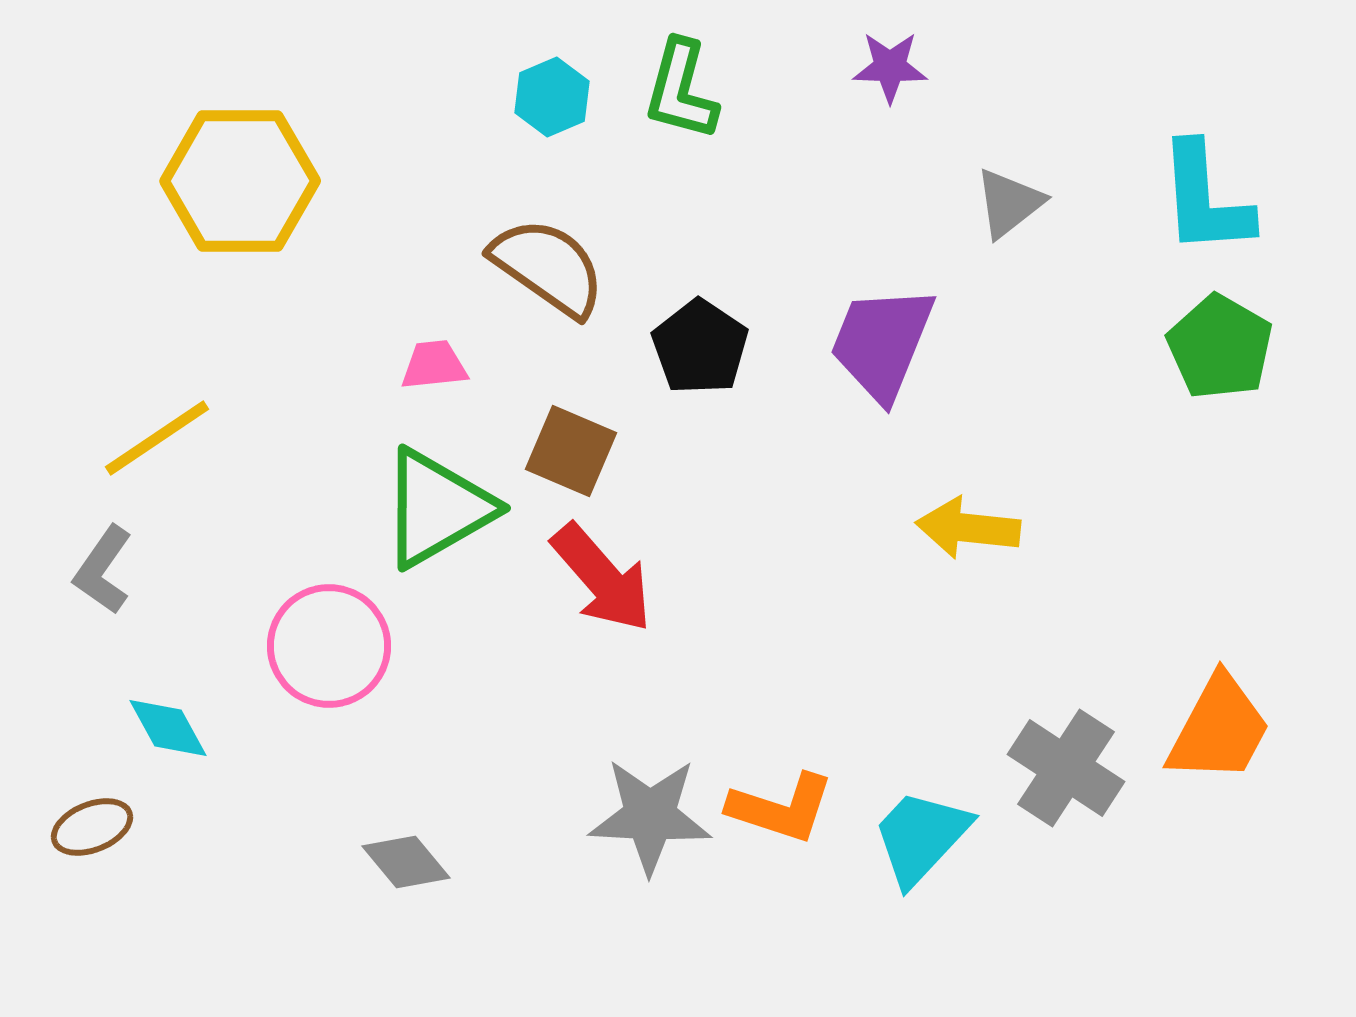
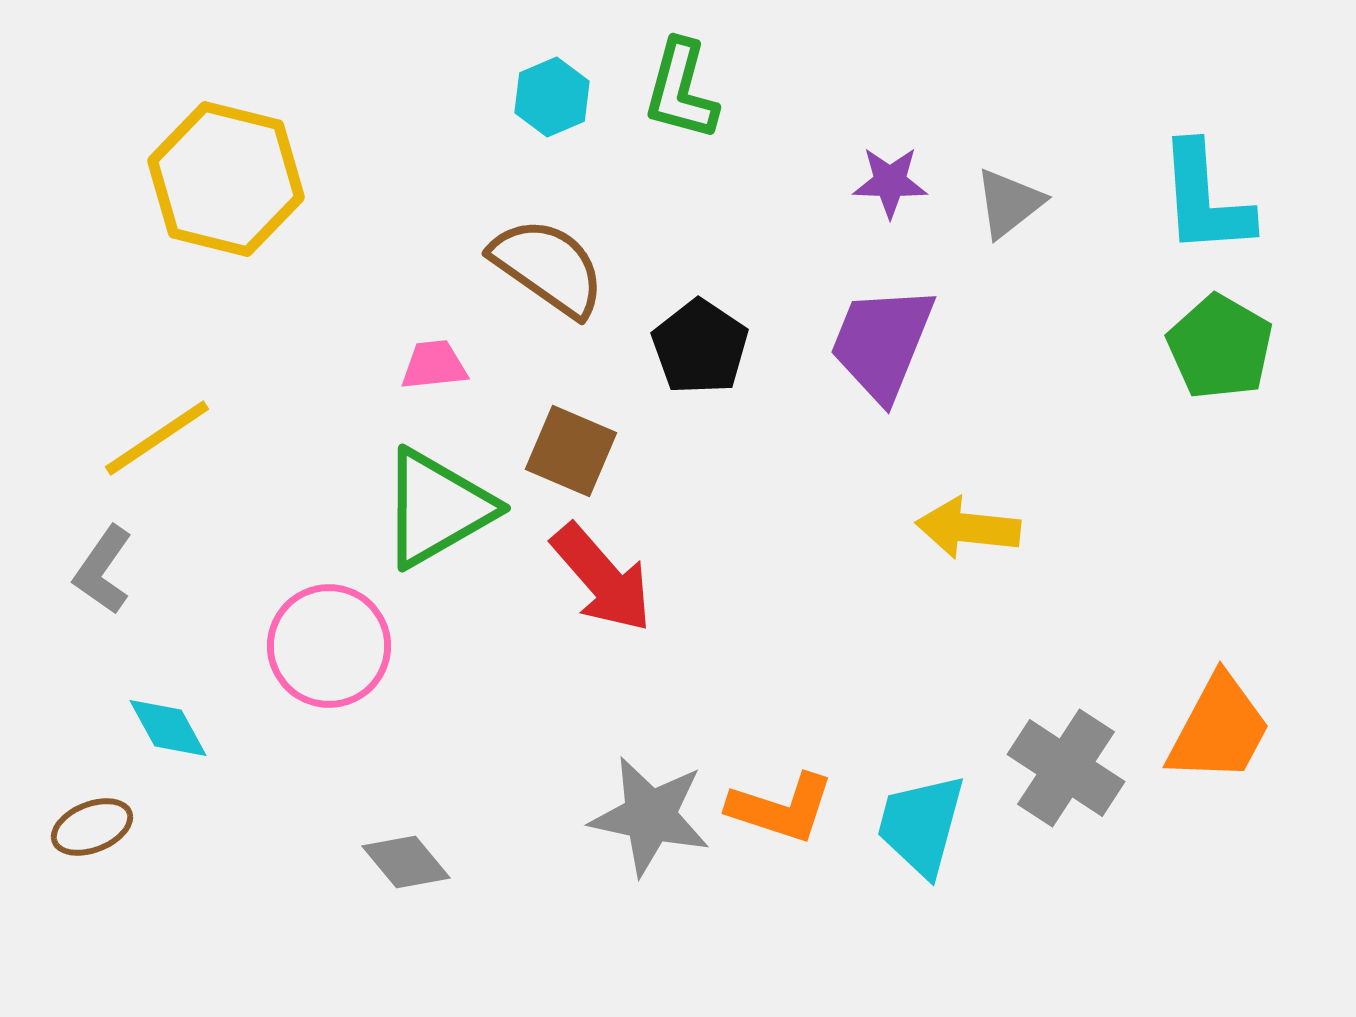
purple star: moved 115 px down
yellow hexagon: moved 14 px left, 2 px up; rotated 14 degrees clockwise
gray star: rotated 9 degrees clockwise
cyan trapezoid: moved 12 px up; rotated 28 degrees counterclockwise
